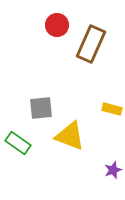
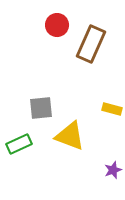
green rectangle: moved 1 px right, 1 px down; rotated 60 degrees counterclockwise
